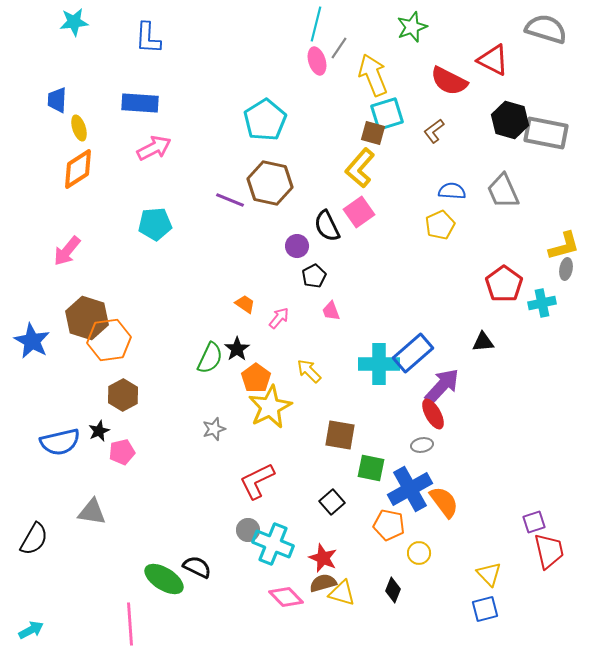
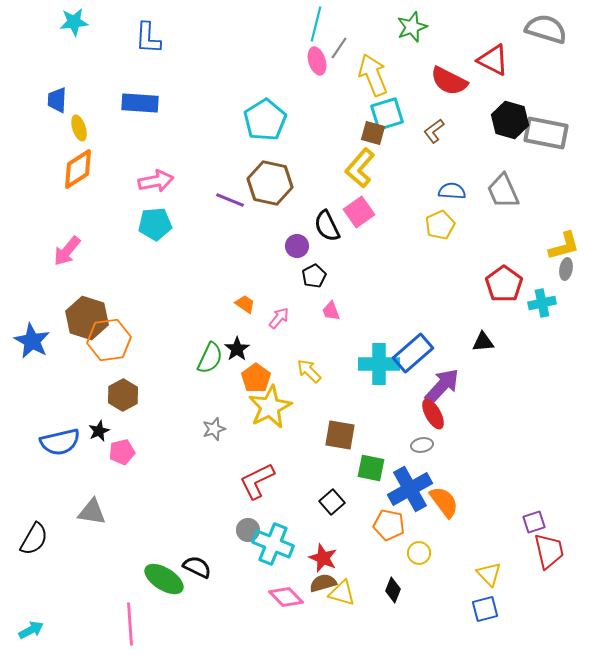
pink arrow at (154, 148): moved 2 px right, 33 px down; rotated 16 degrees clockwise
